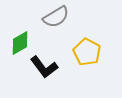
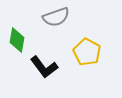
gray semicircle: rotated 12 degrees clockwise
green diamond: moved 3 px left, 3 px up; rotated 50 degrees counterclockwise
